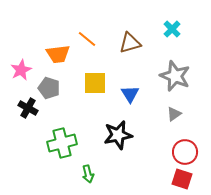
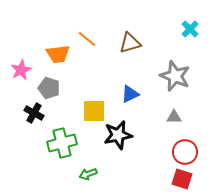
cyan cross: moved 18 px right
yellow square: moved 1 px left, 28 px down
blue triangle: rotated 36 degrees clockwise
black cross: moved 6 px right, 5 px down
gray triangle: moved 3 px down; rotated 35 degrees clockwise
green arrow: rotated 84 degrees clockwise
